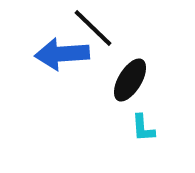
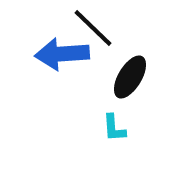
black ellipse: moved 3 px up
cyan L-shape: moved 29 px left
